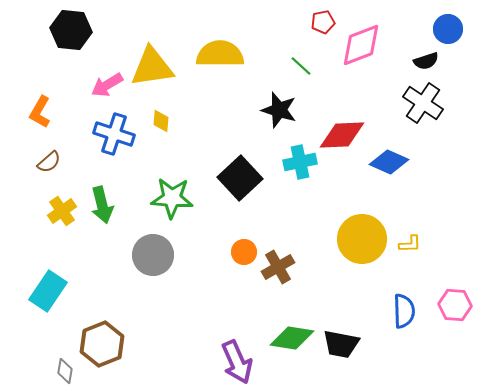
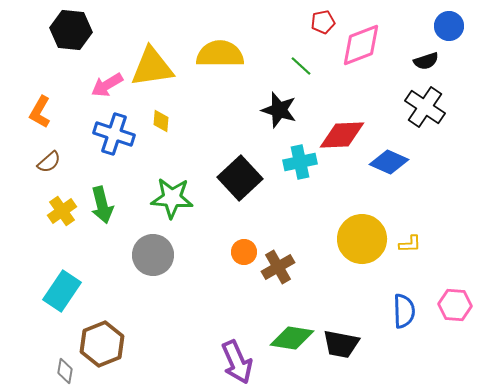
blue circle: moved 1 px right, 3 px up
black cross: moved 2 px right, 4 px down
cyan rectangle: moved 14 px right
